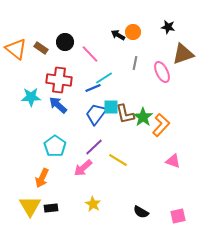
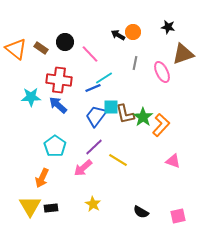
blue trapezoid: moved 2 px down
